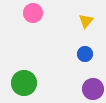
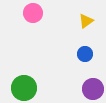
yellow triangle: rotated 14 degrees clockwise
green circle: moved 5 px down
